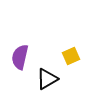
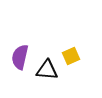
black triangle: moved 9 px up; rotated 35 degrees clockwise
